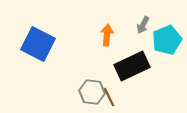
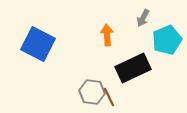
gray arrow: moved 7 px up
orange arrow: rotated 10 degrees counterclockwise
black rectangle: moved 1 px right, 2 px down
